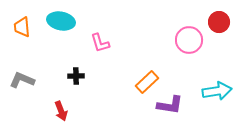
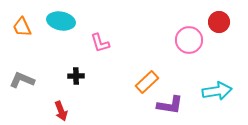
orange trapezoid: rotated 20 degrees counterclockwise
